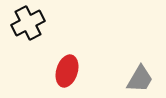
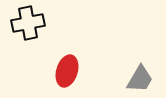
black cross: rotated 16 degrees clockwise
